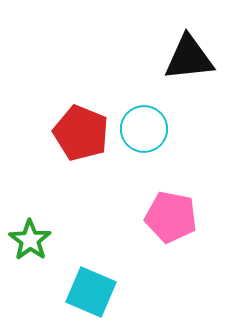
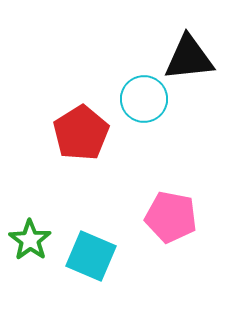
cyan circle: moved 30 px up
red pentagon: rotated 18 degrees clockwise
cyan square: moved 36 px up
